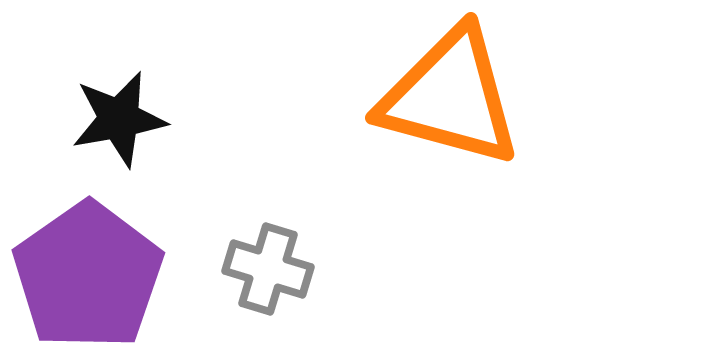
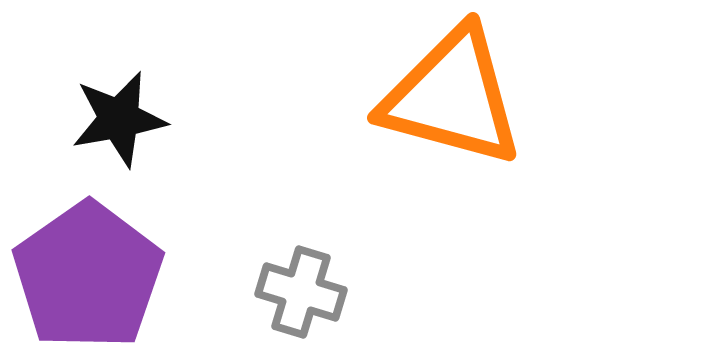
orange triangle: moved 2 px right
gray cross: moved 33 px right, 23 px down
